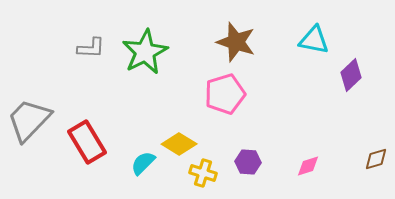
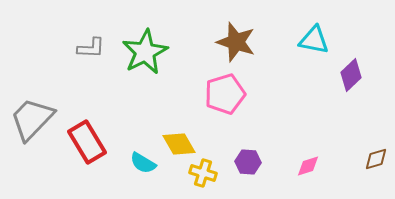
gray trapezoid: moved 3 px right, 1 px up
yellow diamond: rotated 28 degrees clockwise
cyan semicircle: rotated 104 degrees counterclockwise
